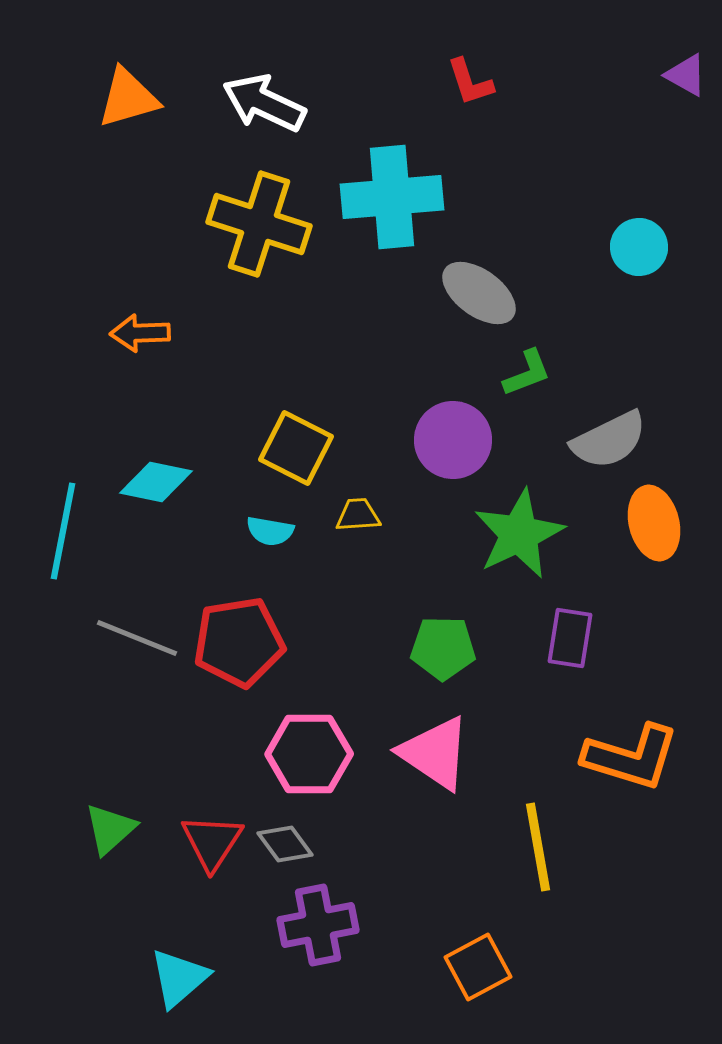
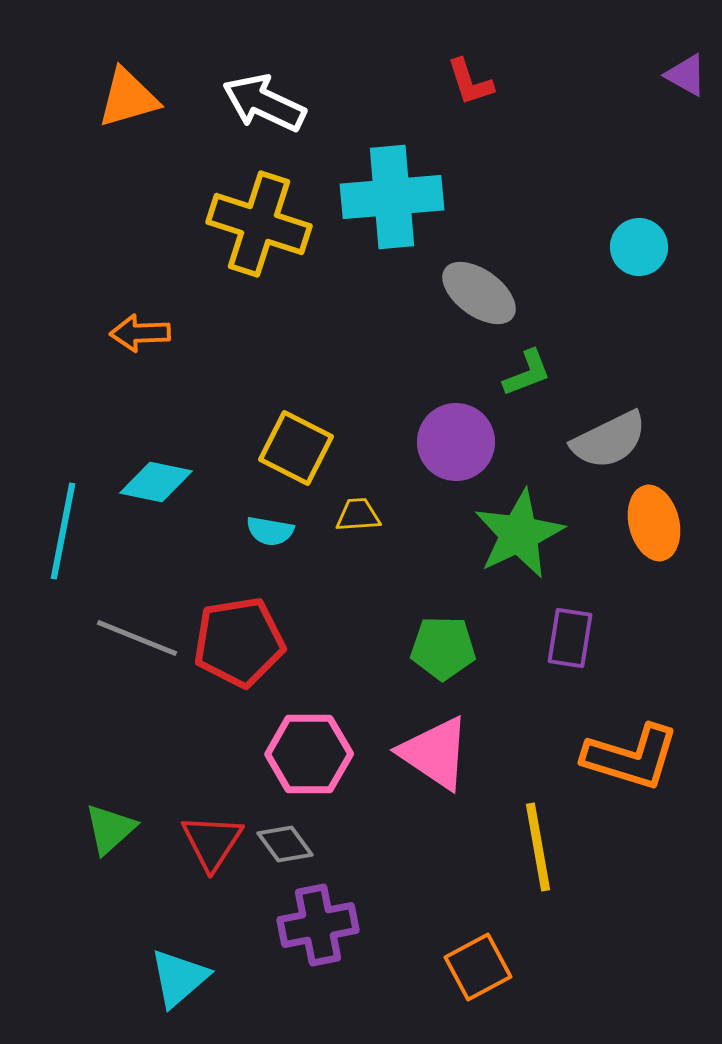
purple circle: moved 3 px right, 2 px down
